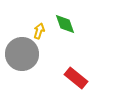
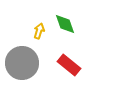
gray circle: moved 9 px down
red rectangle: moved 7 px left, 13 px up
